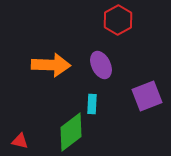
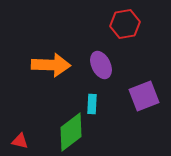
red hexagon: moved 7 px right, 4 px down; rotated 20 degrees clockwise
purple square: moved 3 px left
